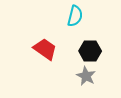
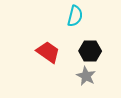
red trapezoid: moved 3 px right, 3 px down
